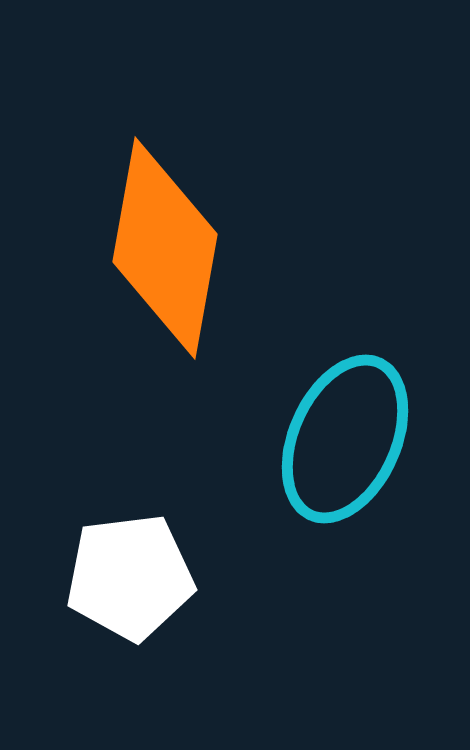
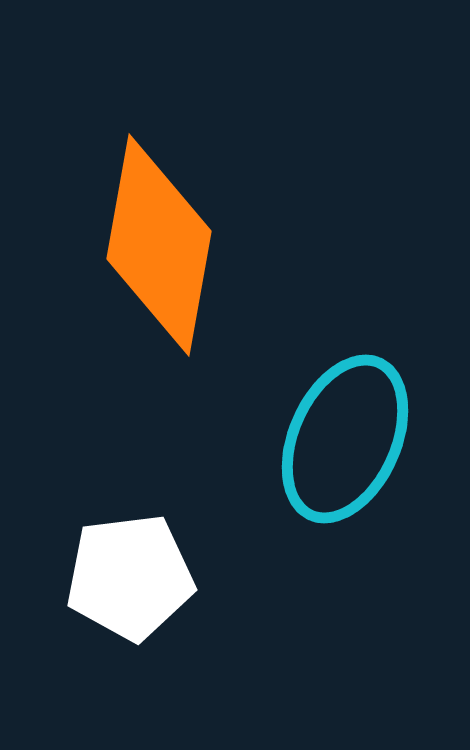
orange diamond: moved 6 px left, 3 px up
